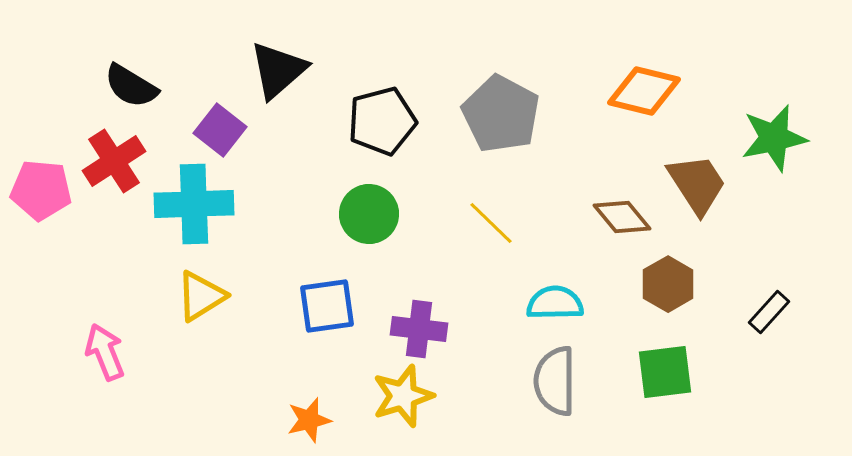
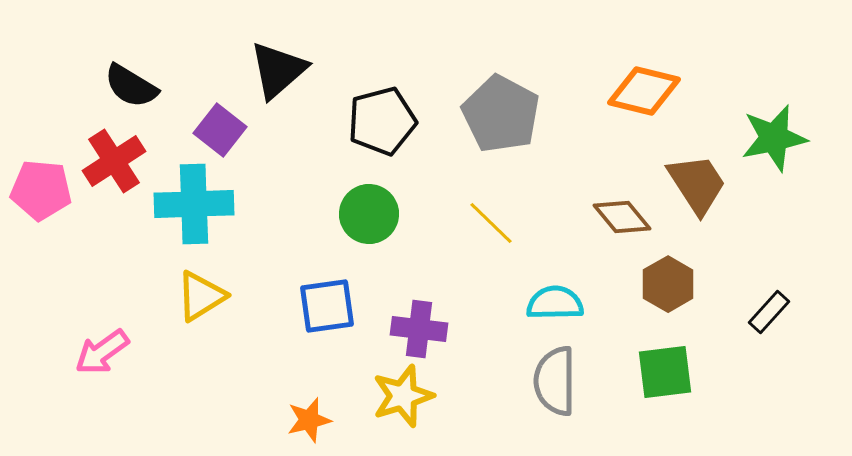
pink arrow: moved 3 px left; rotated 104 degrees counterclockwise
